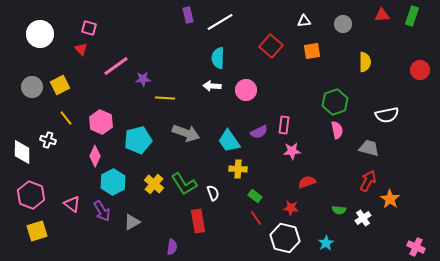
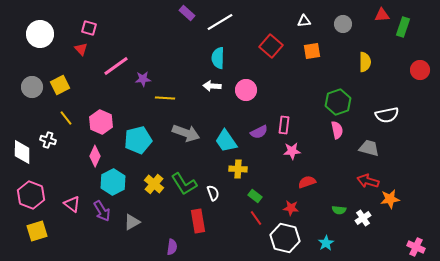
purple rectangle at (188, 15): moved 1 px left, 2 px up; rotated 35 degrees counterclockwise
green rectangle at (412, 16): moved 9 px left, 11 px down
green hexagon at (335, 102): moved 3 px right
cyan trapezoid at (229, 141): moved 3 px left
red arrow at (368, 181): rotated 100 degrees counterclockwise
orange star at (390, 199): rotated 30 degrees clockwise
